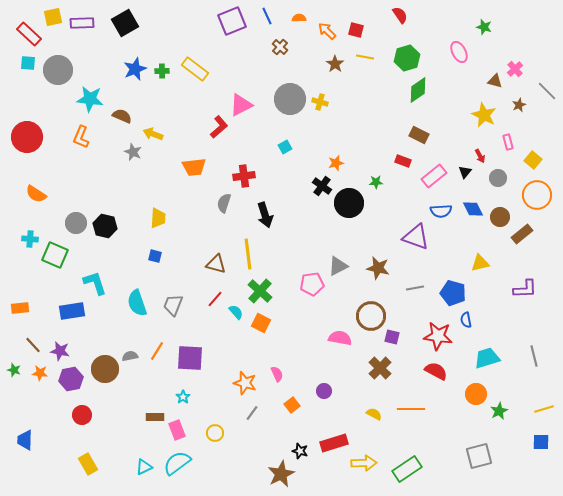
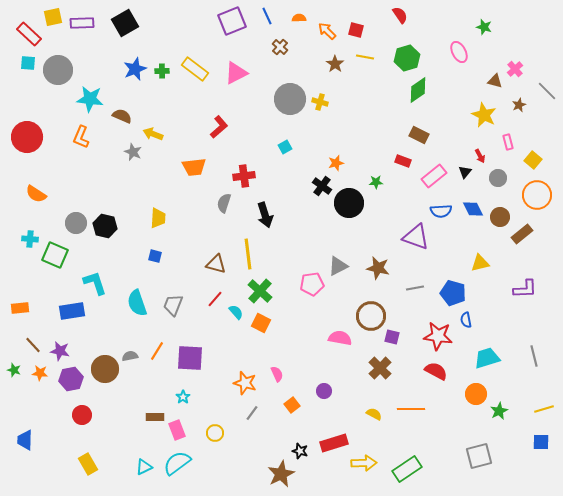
pink triangle at (241, 105): moved 5 px left, 32 px up
